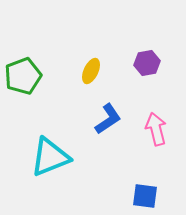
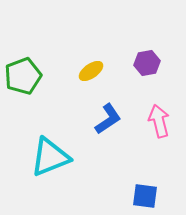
yellow ellipse: rotated 30 degrees clockwise
pink arrow: moved 3 px right, 8 px up
